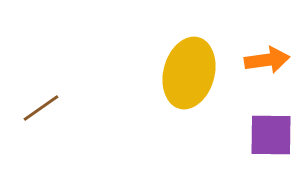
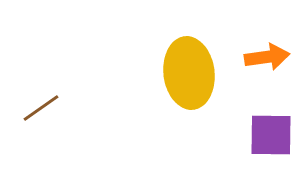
orange arrow: moved 3 px up
yellow ellipse: rotated 22 degrees counterclockwise
